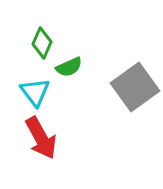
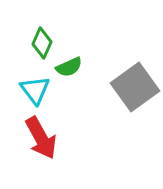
cyan triangle: moved 2 px up
